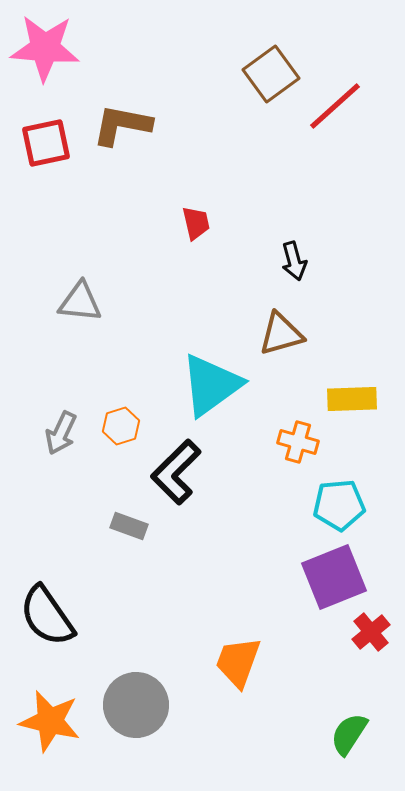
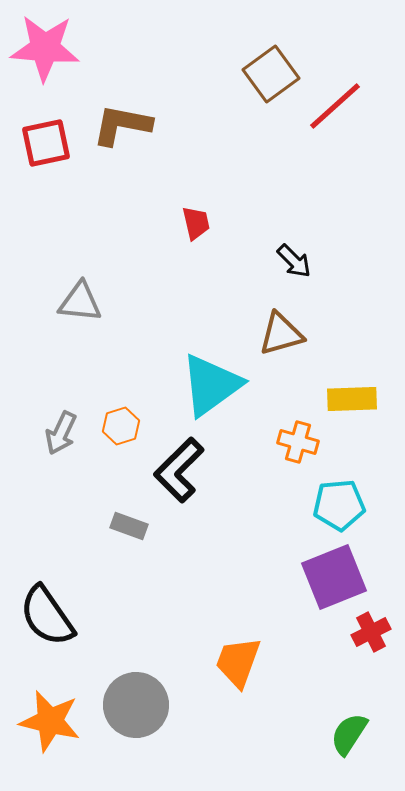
black arrow: rotated 30 degrees counterclockwise
black L-shape: moved 3 px right, 2 px up
red cross: rotated 12 degrees clockwise
